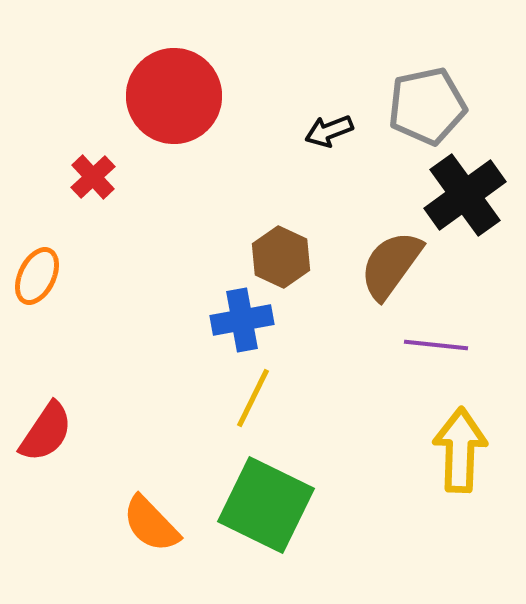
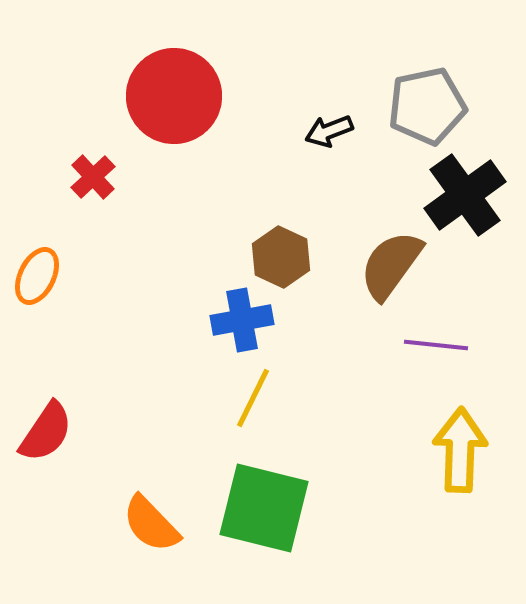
green square: moved 2 px left, 3 px down; rotated 12 degrees counterclockwise
